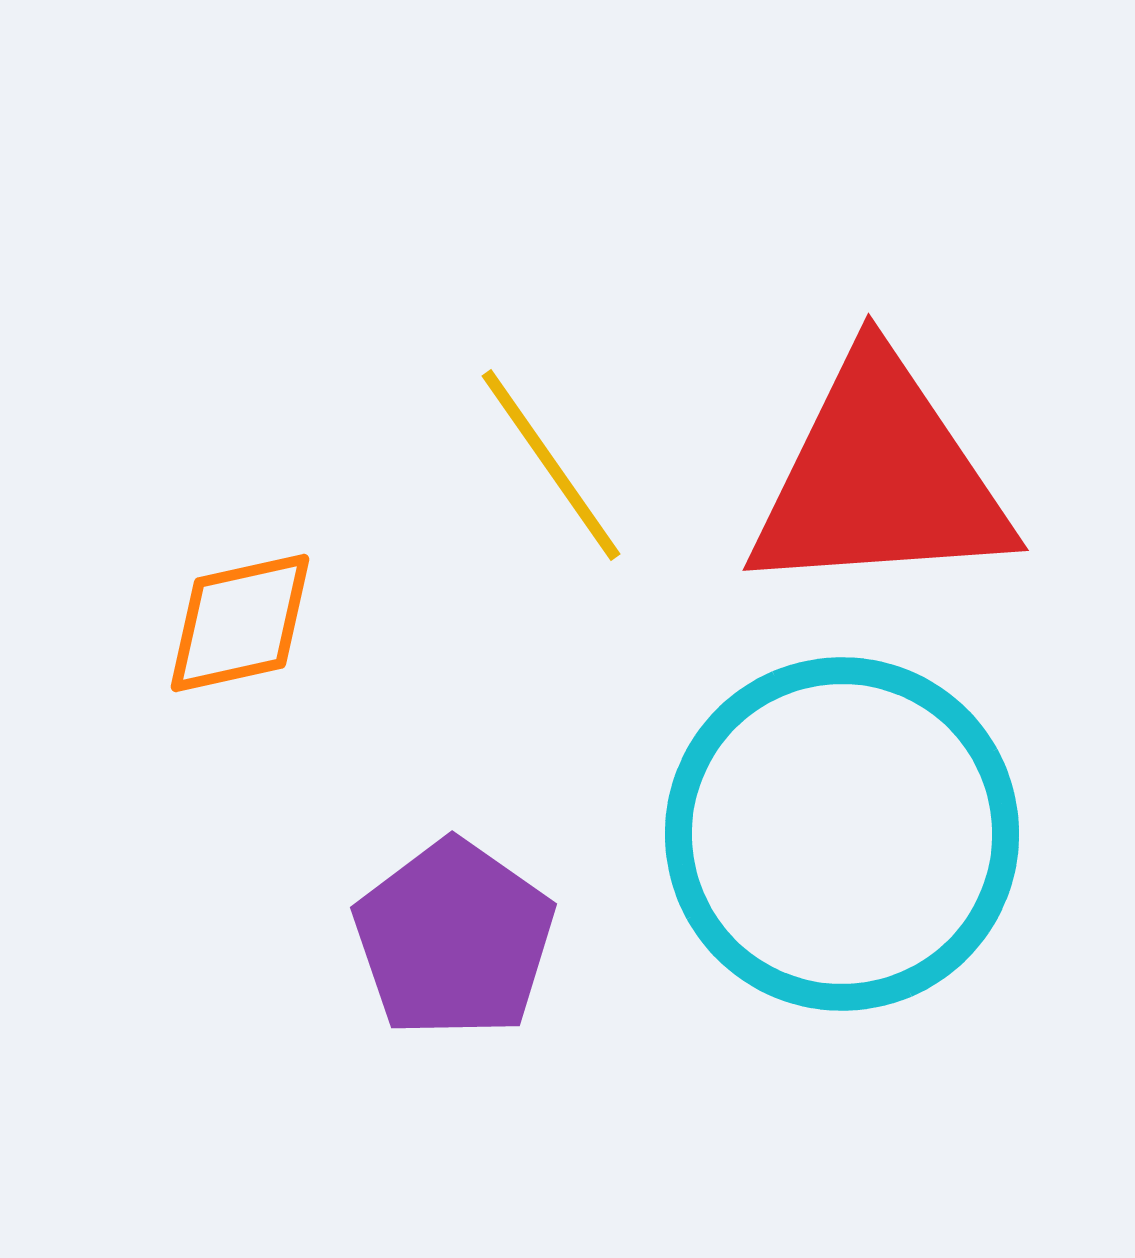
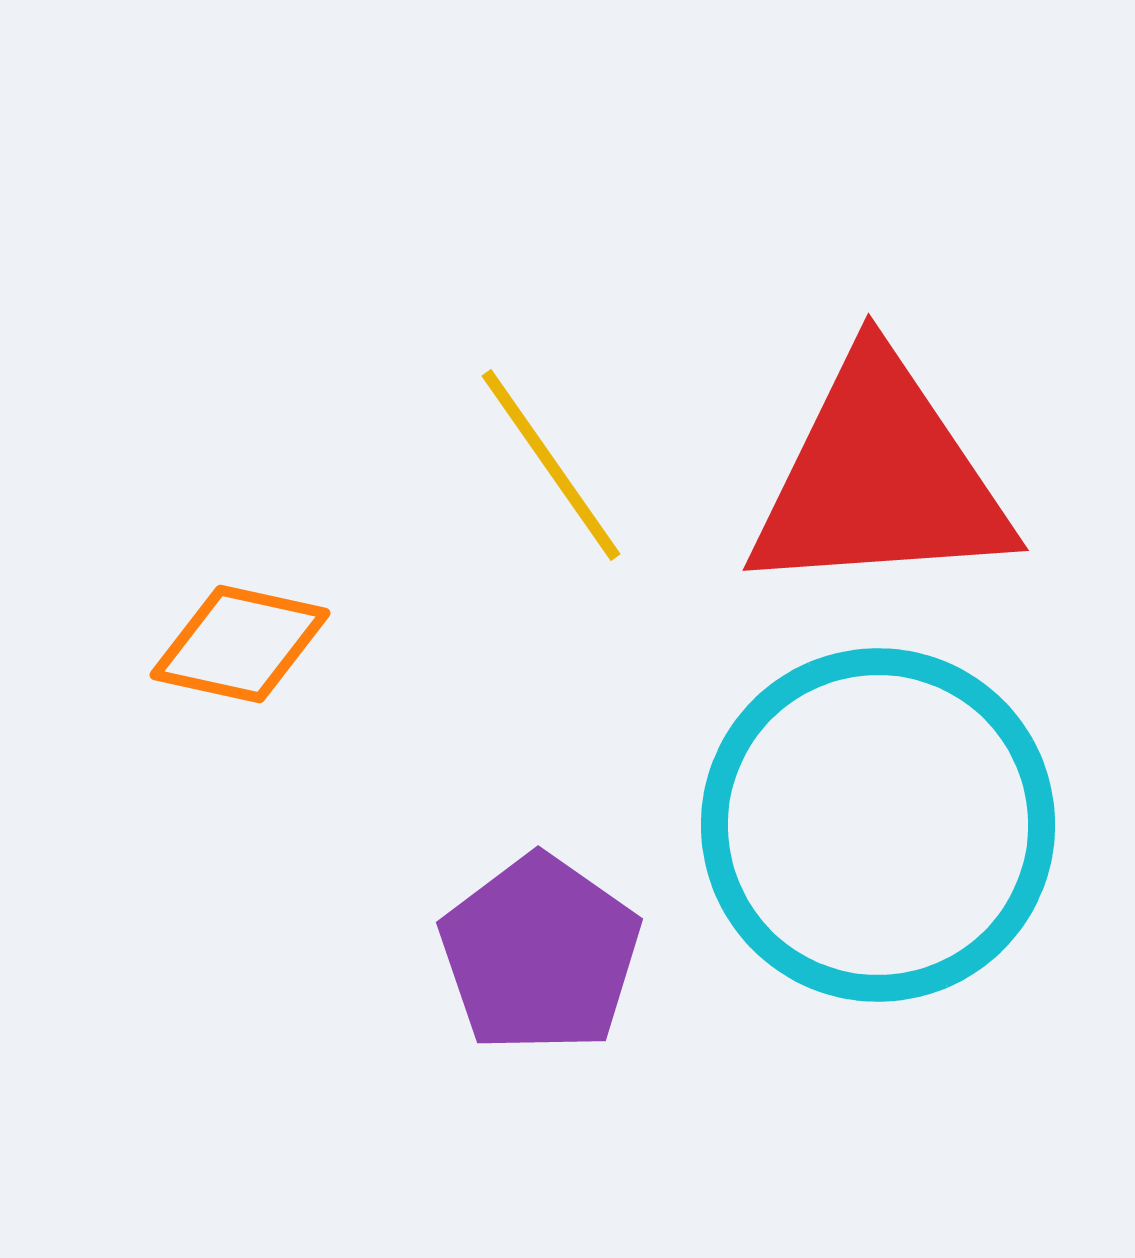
orange diamond: moved 21 px down; rotated 25 degrees clockwise
cyan circle: moved 36 px right, 9 px up
purple pentagon: moved 86 px right, 15 px down
